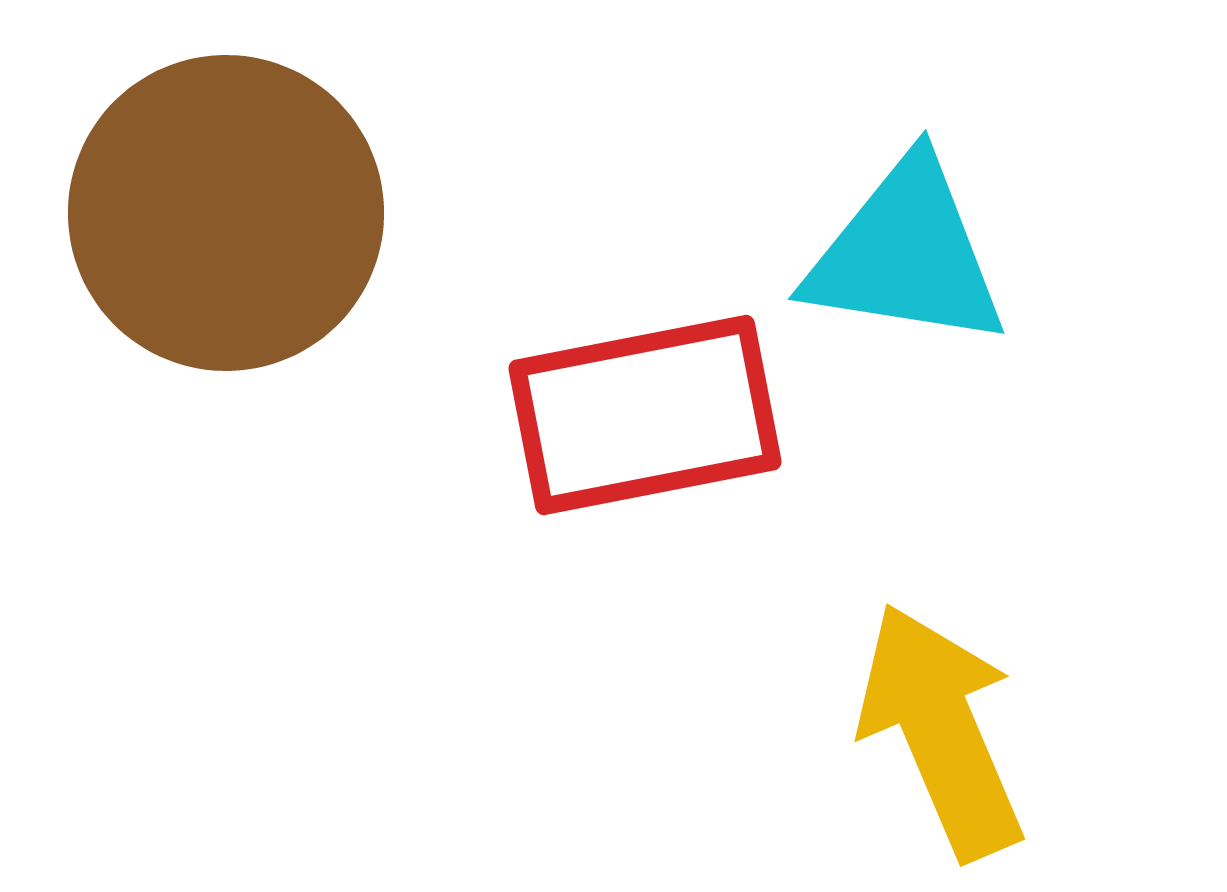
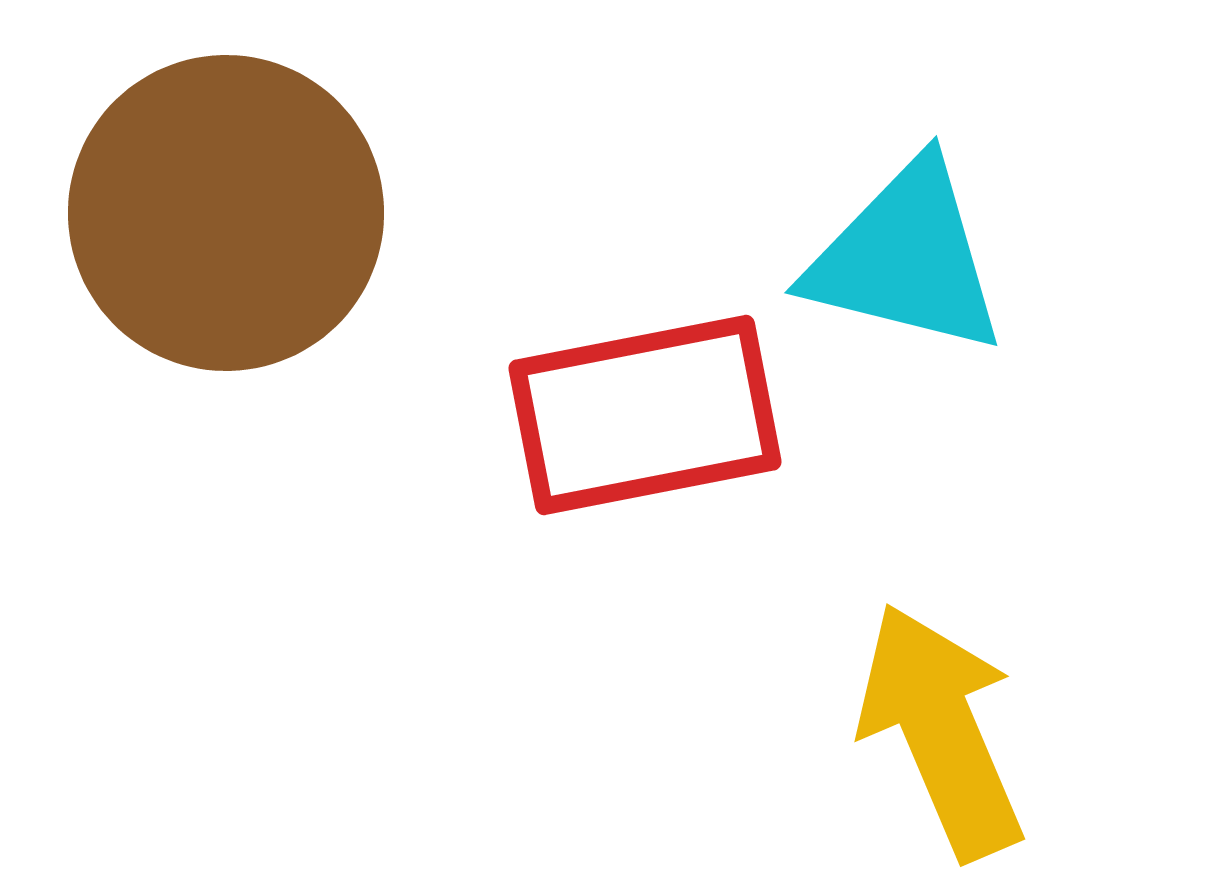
cyan triangle: moved 4 px down; rotated 5 degrees clockwise
